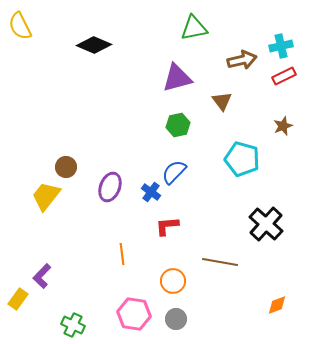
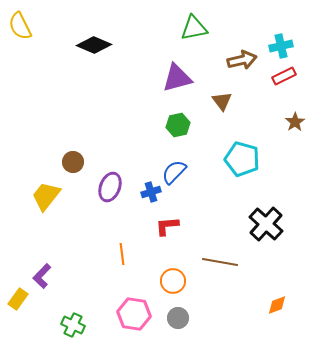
brown star: moved 12 px right, 4 px up; rotated 12 degrees counterclockwise
brown circle: moved 7 px right, 5 px up
blue cross: rotated 36 degrees clockwise
gray circle: moved 2 px right, 1 px up
